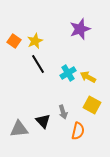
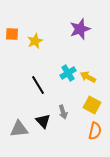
orange square: moved 2 px left, 7 px up; rotated 32 degrees counterclockwise
black line: moved 21 px down
orange semicircle: moved 17 px right
